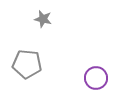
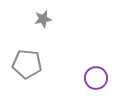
gray star: rotated 24 degrees counterclockwise
